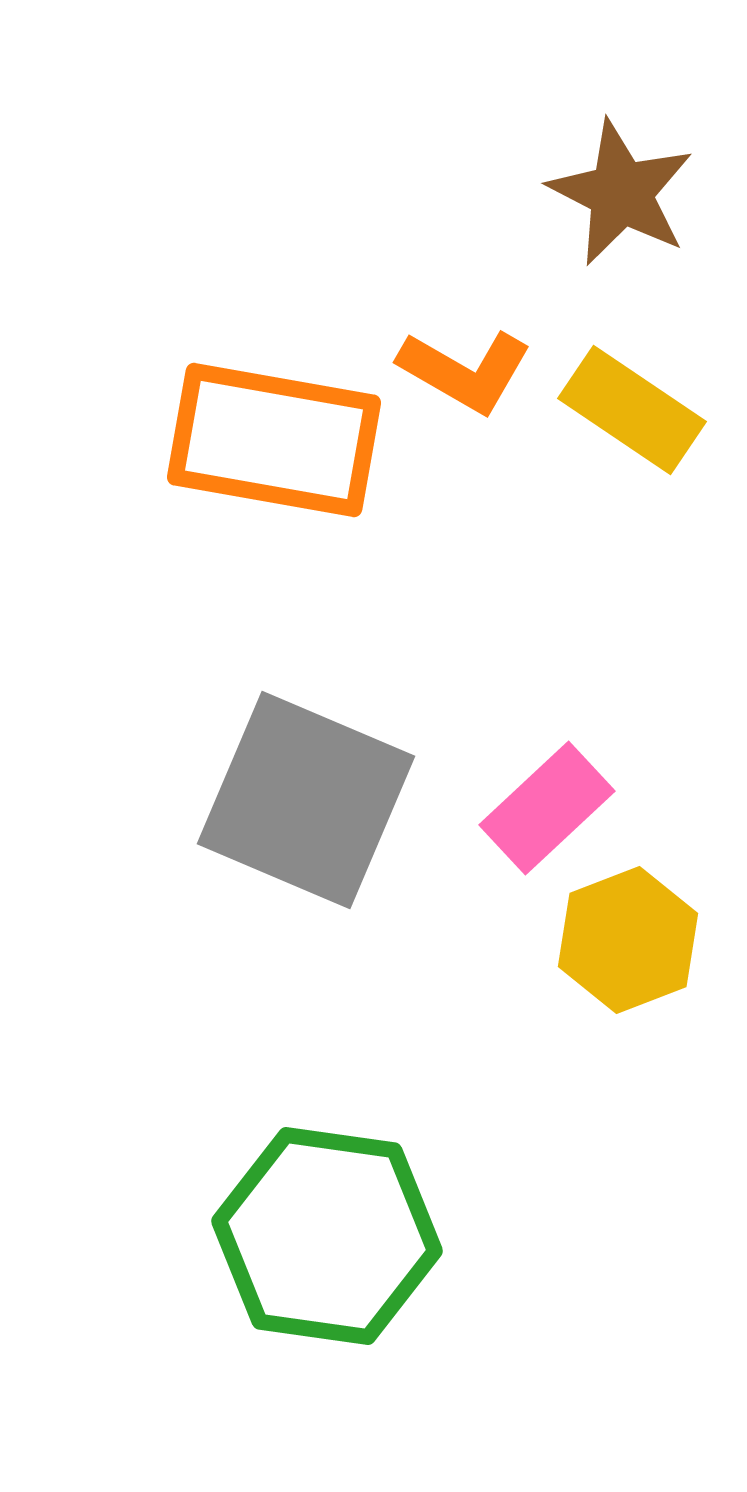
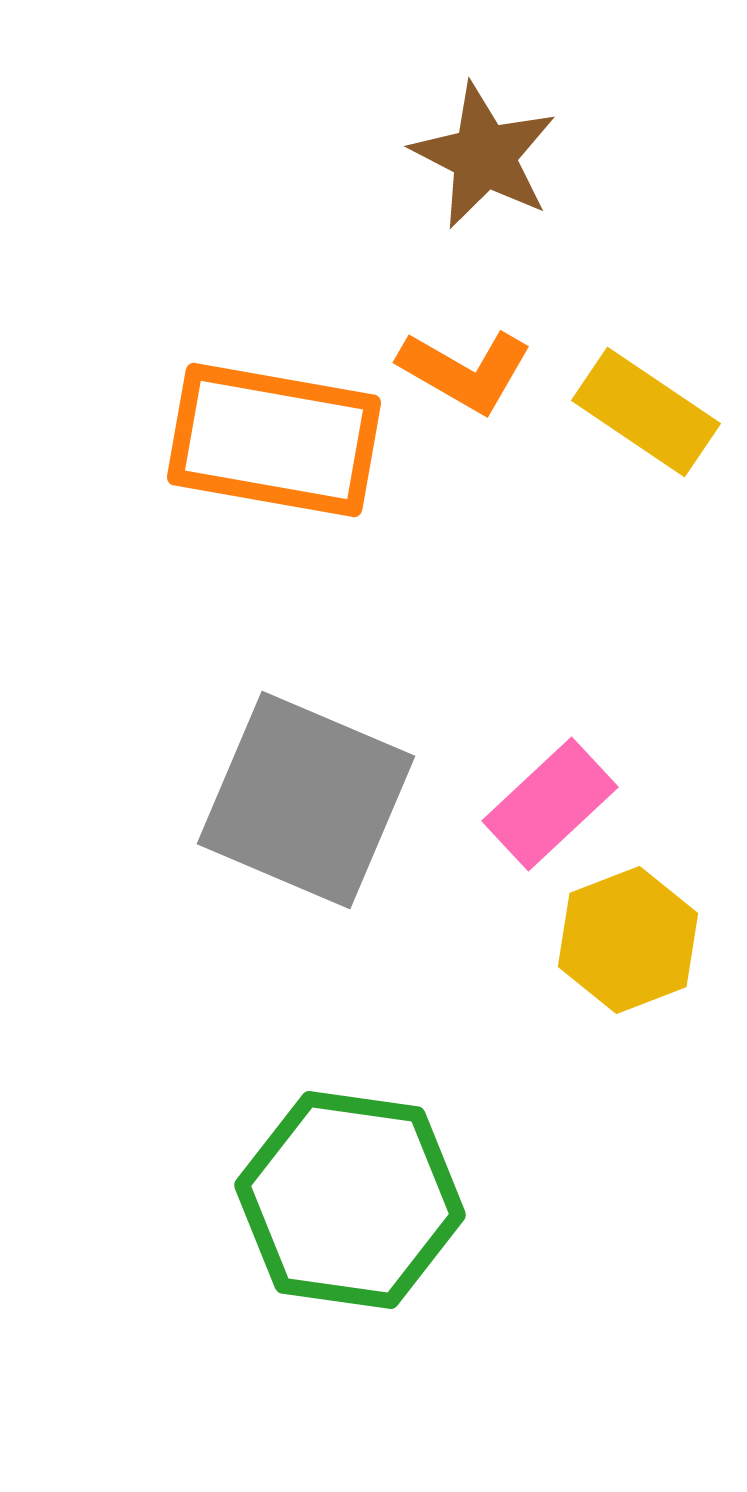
brown star: moved 137 px left, 37 px up
yellow rectangle: moved 14 px right, 2 px down
pink rectangle: moved 3 px right, 4 px up
green hexagon: moved 23 px right, 36 px up
